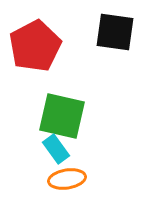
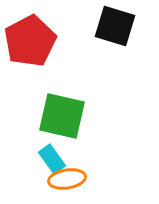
black square: moved 6 px up; rotated 9 degrees clockwise
red pentagon: moved 5 px left, 5 px up
cyan rectangle: moved 4 px left, 10 px down
